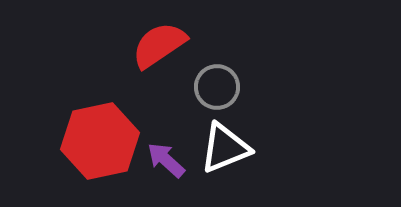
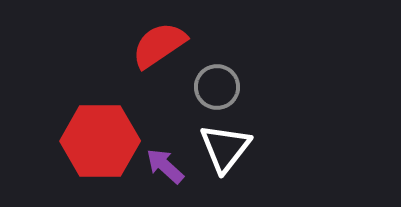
red hexagon: rotated 12 degrees clockwise
white triangle: rotated 30 degrees counterclockwise
purple arrow: moved 1 px left, 6 px down
